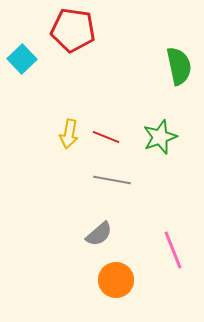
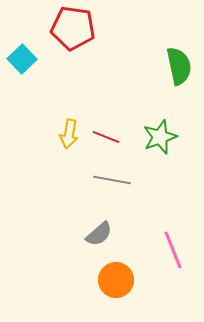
red pentagon: moved 2 px up
